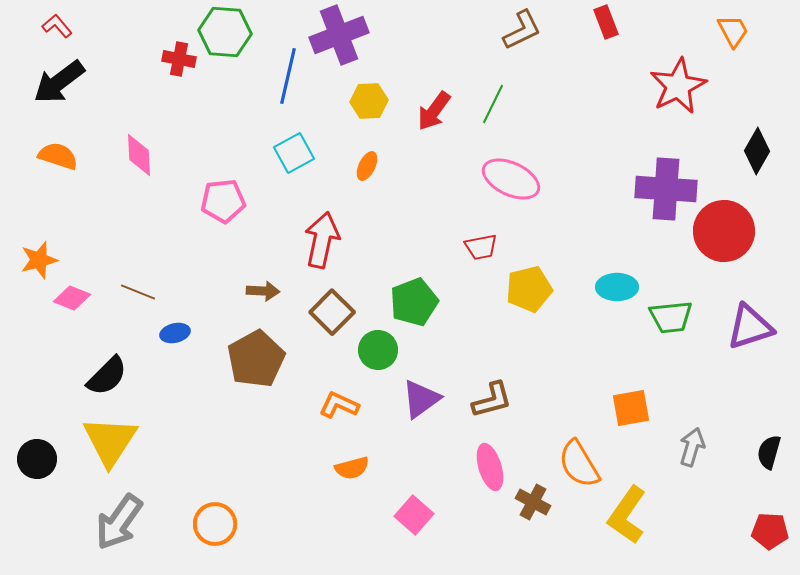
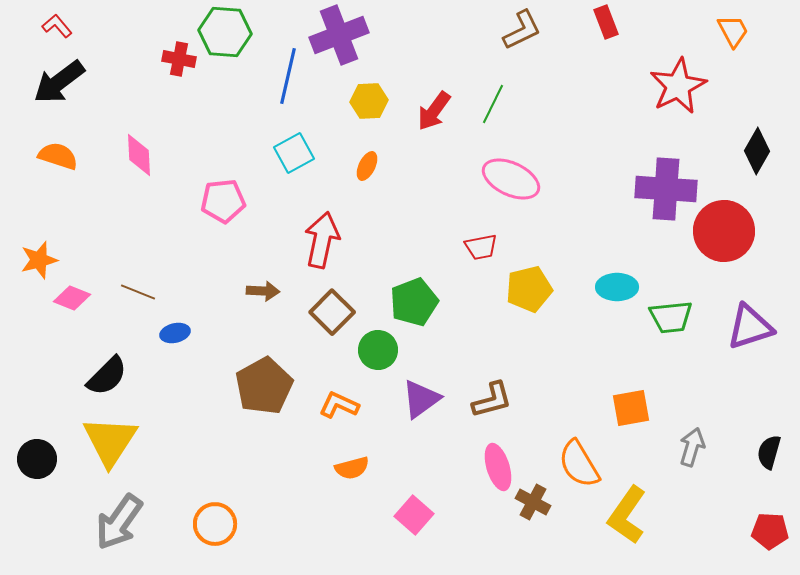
brown pentagon at (256, 359): moved 8 px right, 27 px down
pink ellipse at (490, 467): moved 8 px right
